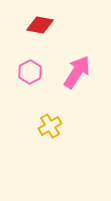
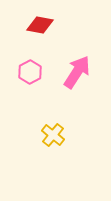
yellow cross: moved 3 px right, 9 px down; rotated 20 degrees counterclockwise
